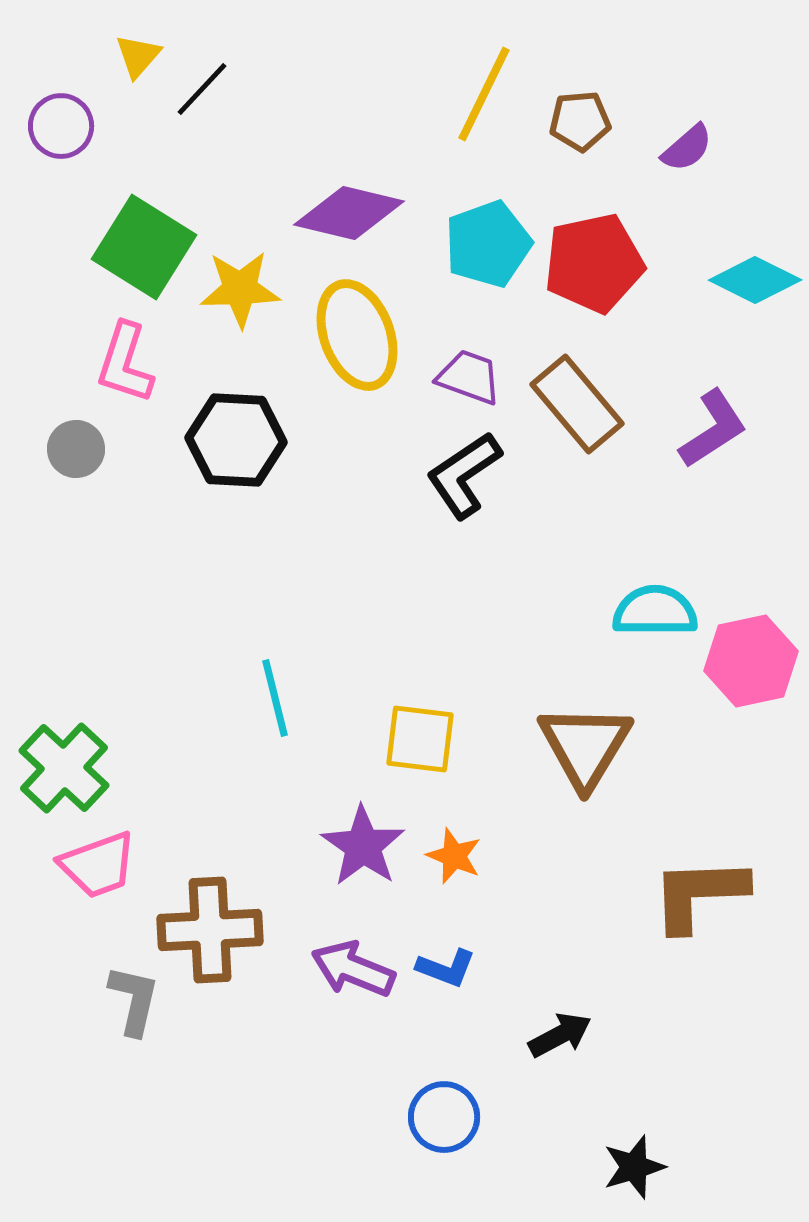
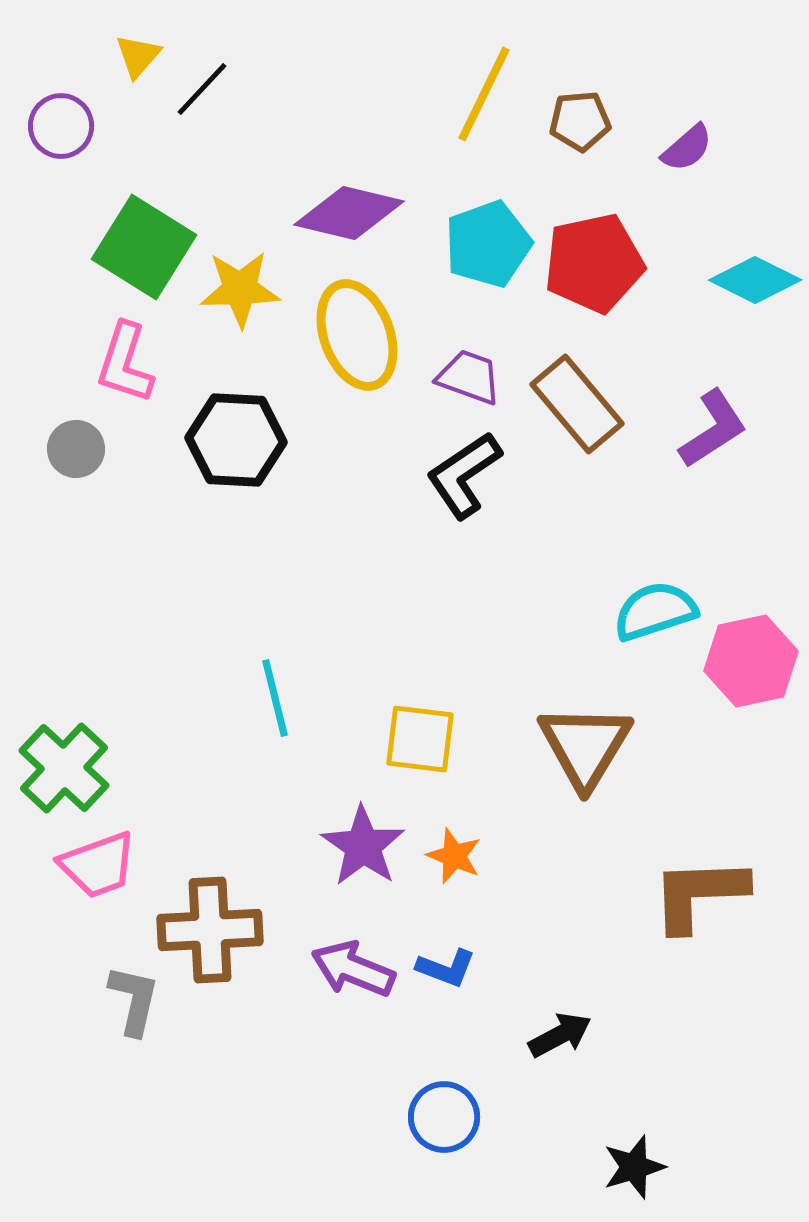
cyan semicircle: rotated 18 degrees counterclockwise
